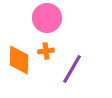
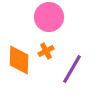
pink circle: moved 2 px right, 1 px up
orange cross: rotated 21 degrees counterclockwise
